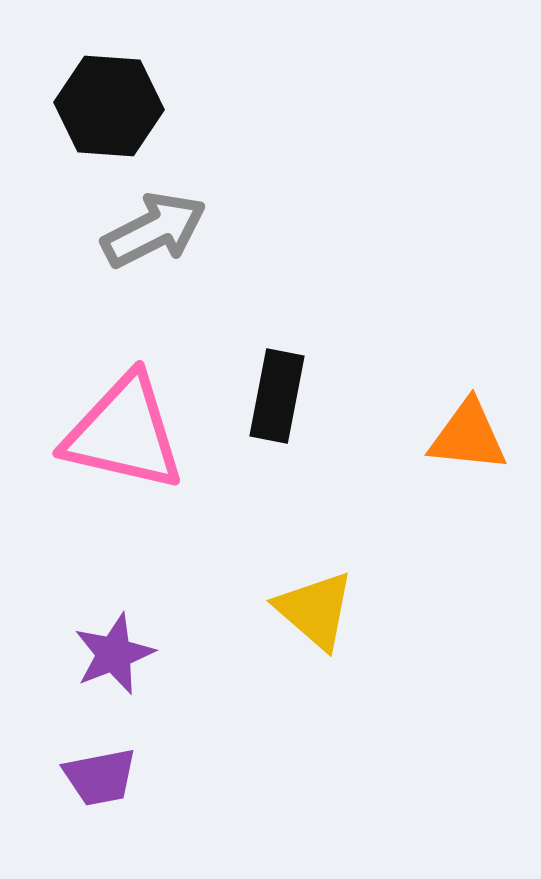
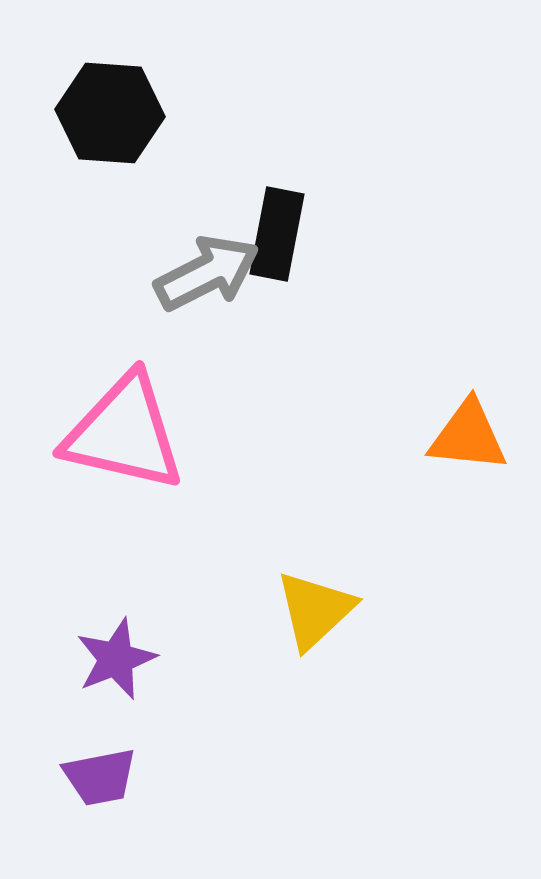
black hexagon: moved 1 px right, 7 px down
gray arrow: moved 53 px right, 43 px down
black rectangle: moved 162 px up
yellow triangle: rotated 36 degrees clockwise
purple star: moved 2 px right, 5 px down
